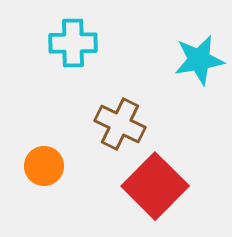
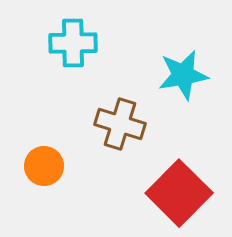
cyan star: moved 16 px left, 15 px down
brown cross: rotated 9 degrees counterclockwise
red square: moved 24 px right, 7 px down
